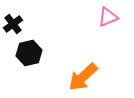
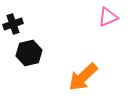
black cross: rotated 18 degrees clockwise
